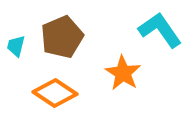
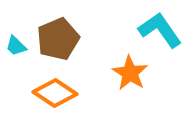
brown pentagon: moved 4 px left, 2 px down
cyan trapezoid: rotated 60 degrees counterclockwise
orange star: moved 7 px right
